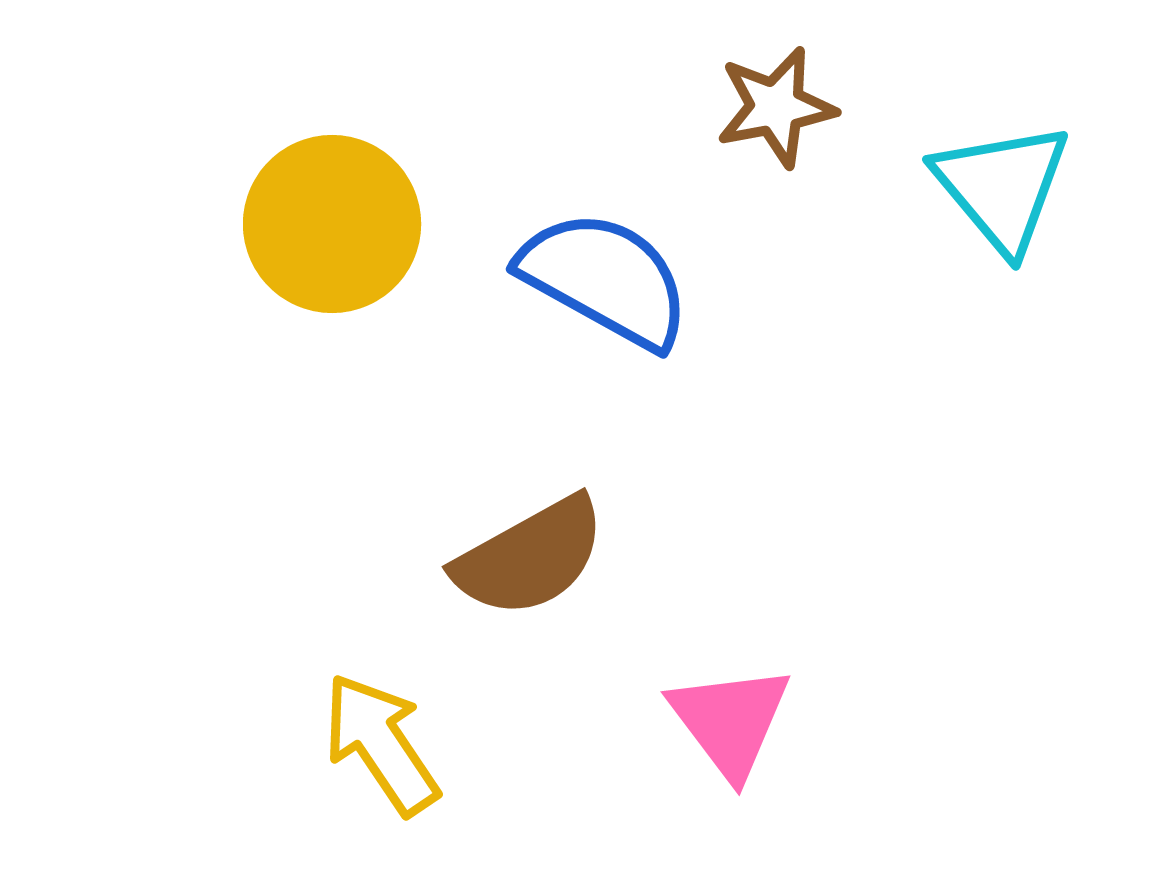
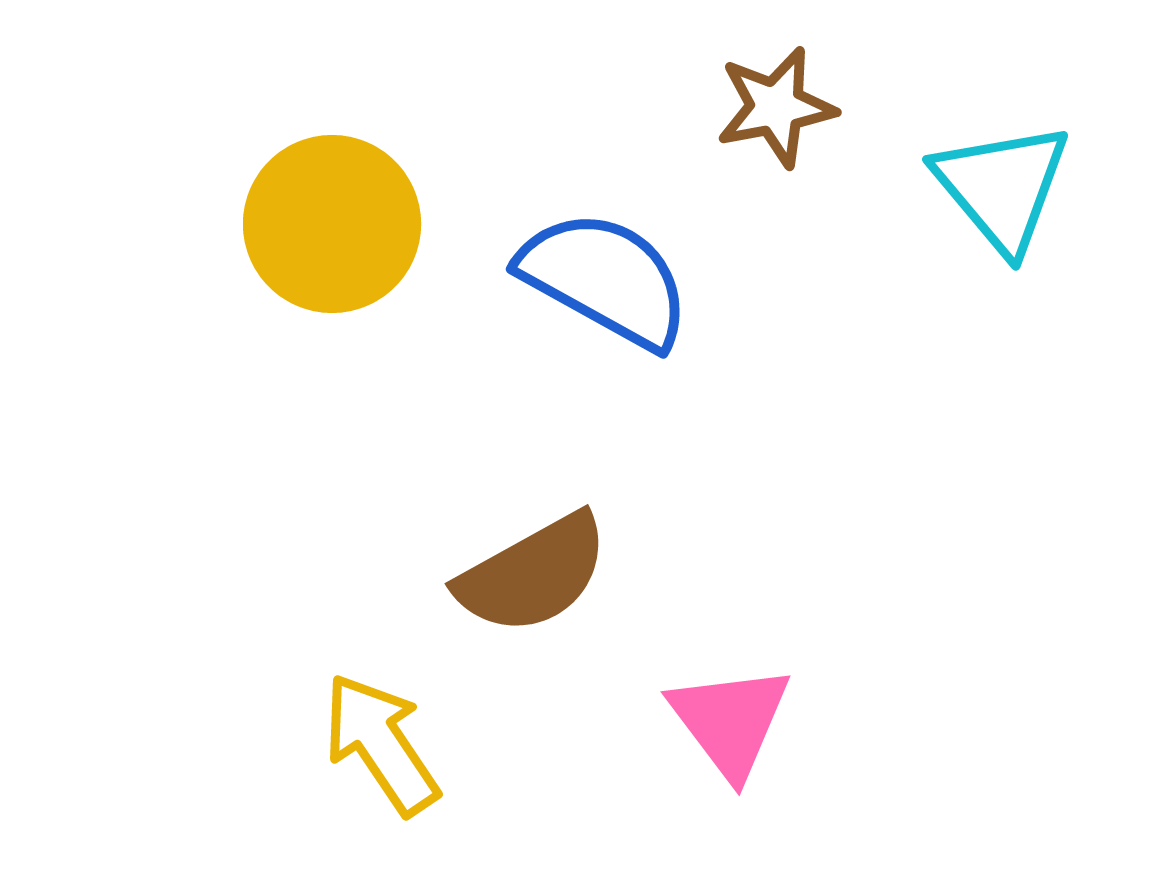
brown semicircle: moved 3 px right, 17 px down
